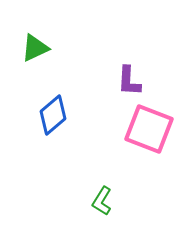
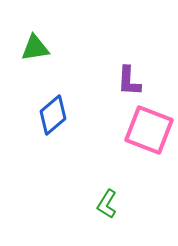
green triangle: rotated 16 degrees clockwise
pink square: moved 1 px down
green L-shape: moved 5 px right, 3 px down
